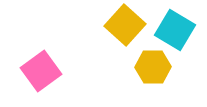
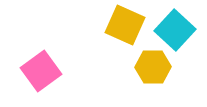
yellow square: rotated 18 degrees counterclockwise
cyan square: rotated 12 degrees clockwise
